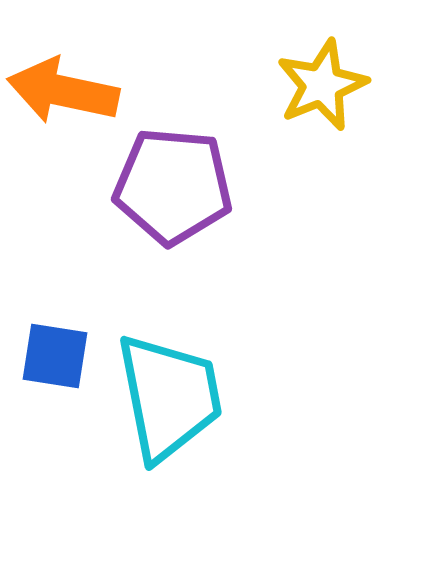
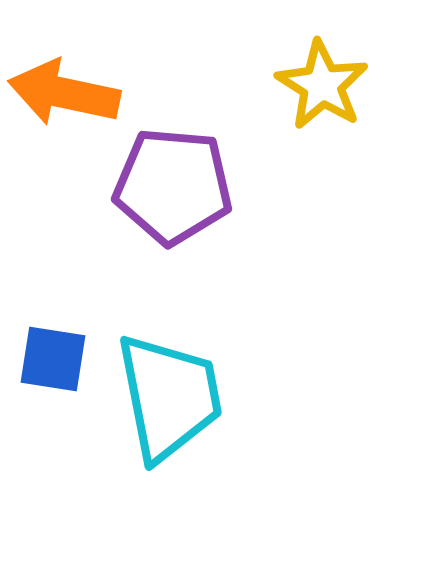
yellow star: rotated 18 degrees counterclockwise
orange arrow: moved 1 px right, 2 px down
blue square: moved 2 px left, 3 px down
